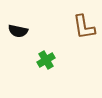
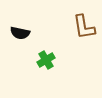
black semicircle: moved 2 px right, 2 px down
